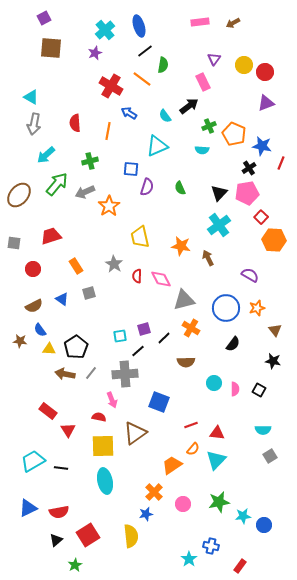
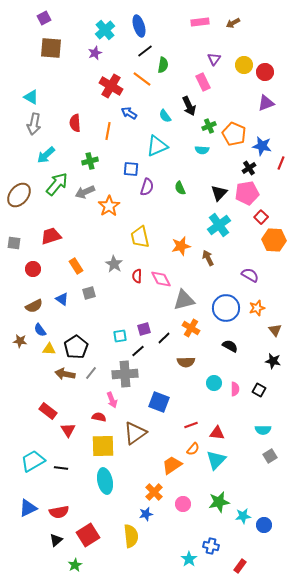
black arrow at (189, 106): rotated 102 degrees clockwise
orange star at (181, 246): rotated 24 degrees counterclockwise
black semicircle at (233, 344): moved 3 px left, 2 px down; rotated 98 degrees counterclockwise
